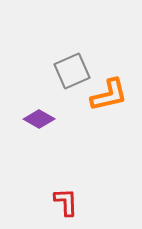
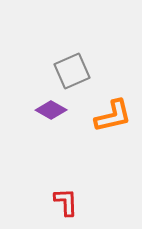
orange L-shape: moved 4 px right, 21 px down
purple diamond: moved 12 px right, 9 px up
